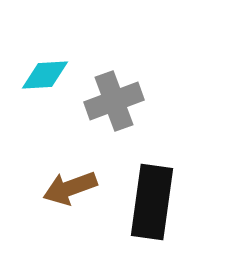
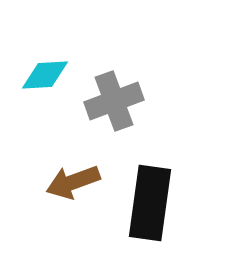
brown arrow: moved 3 px right, 6 px up
black rectangle: moved 2 px left, 1 px down
